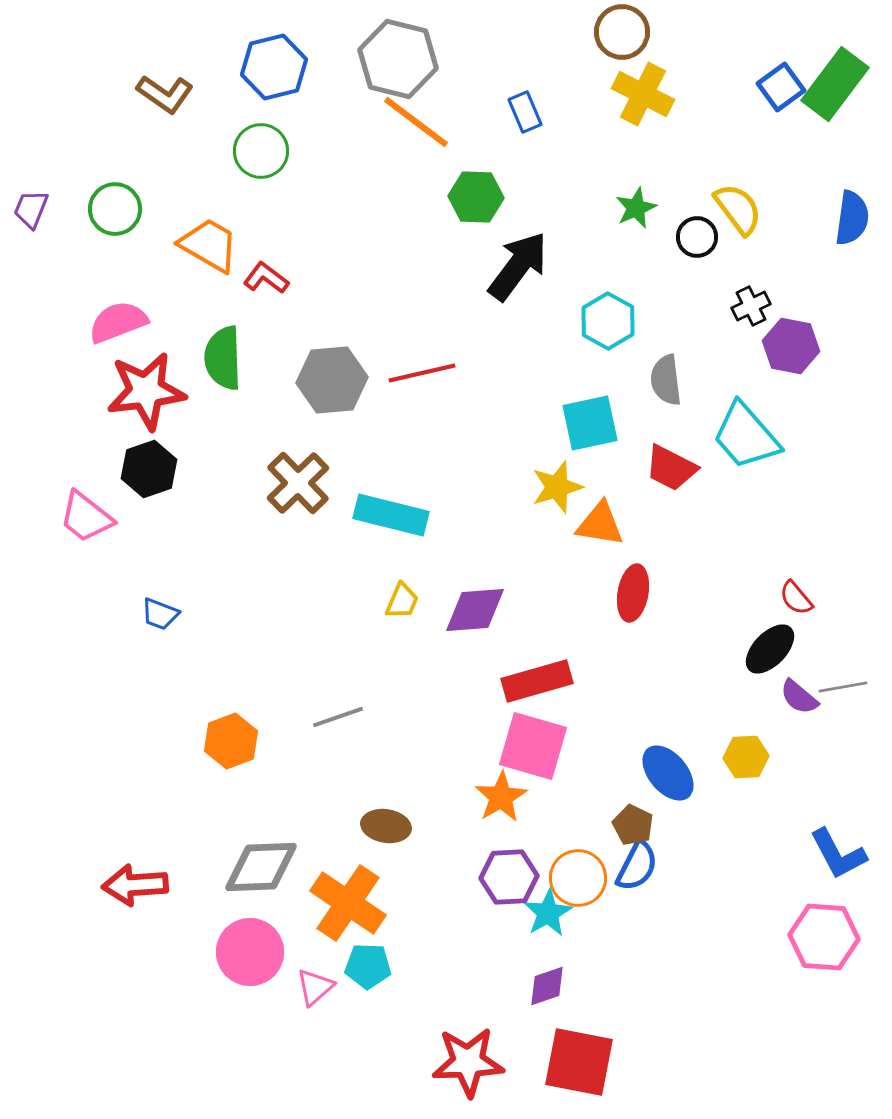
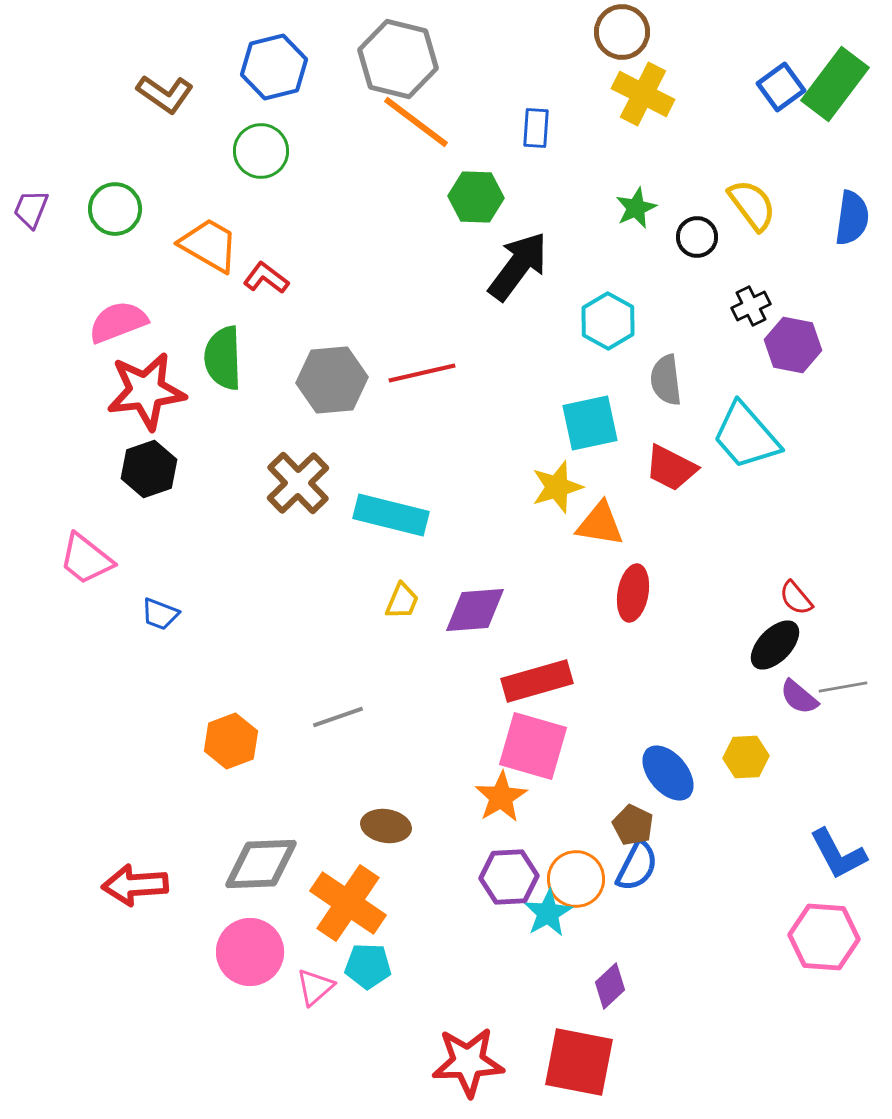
blue rectangle at (525, 112): moved 11 px right, 16 px down; rotated 27 degrees clockwise
yellow semicircle at (738, 209): moved 14 px right, 4 px up
purple hexagon at (791, 346): moved 2 px right, 1 px up
pink trapezoid at (86, 517): moved 42 px down
black ellipse at (770, 649): moved 5 px right, 4 px up
gray diamond at (261, 867): moved 3 px up
orange circle at (578, 878): moved 2 px left, 1 px down
purple diamond at (547, 986): moved 63 px right; rotated 24 degrees counterclockwise
